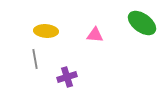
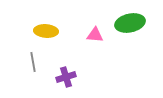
green ellipse: moved 12 px left; rotated 48 degrees counterclockwise
gray line: moved 2 px left, 3 px down
purple cross: moved 1 px left
